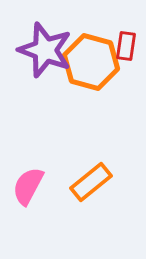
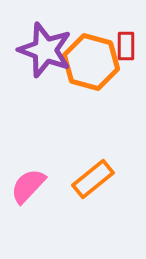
red rectangle: rotated 8 degrees counterclockwise
orange rectangle: moved 2 px right, 3 px up
pink semicircle: rotated 15 degrees clockwise
